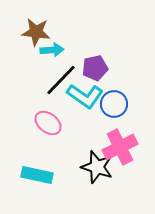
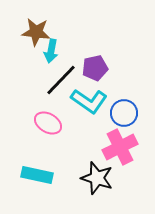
cyan arrow: moved 1 px left, 1 px down; rotated 105 degrees clockwise
cyan L-shape: moved 4 px right, 5 px down
blue circle: moved 10 px right, 9 px down
pink ellipse: rotated 8 degrees counterclockwise
black star: moved 11 px down
